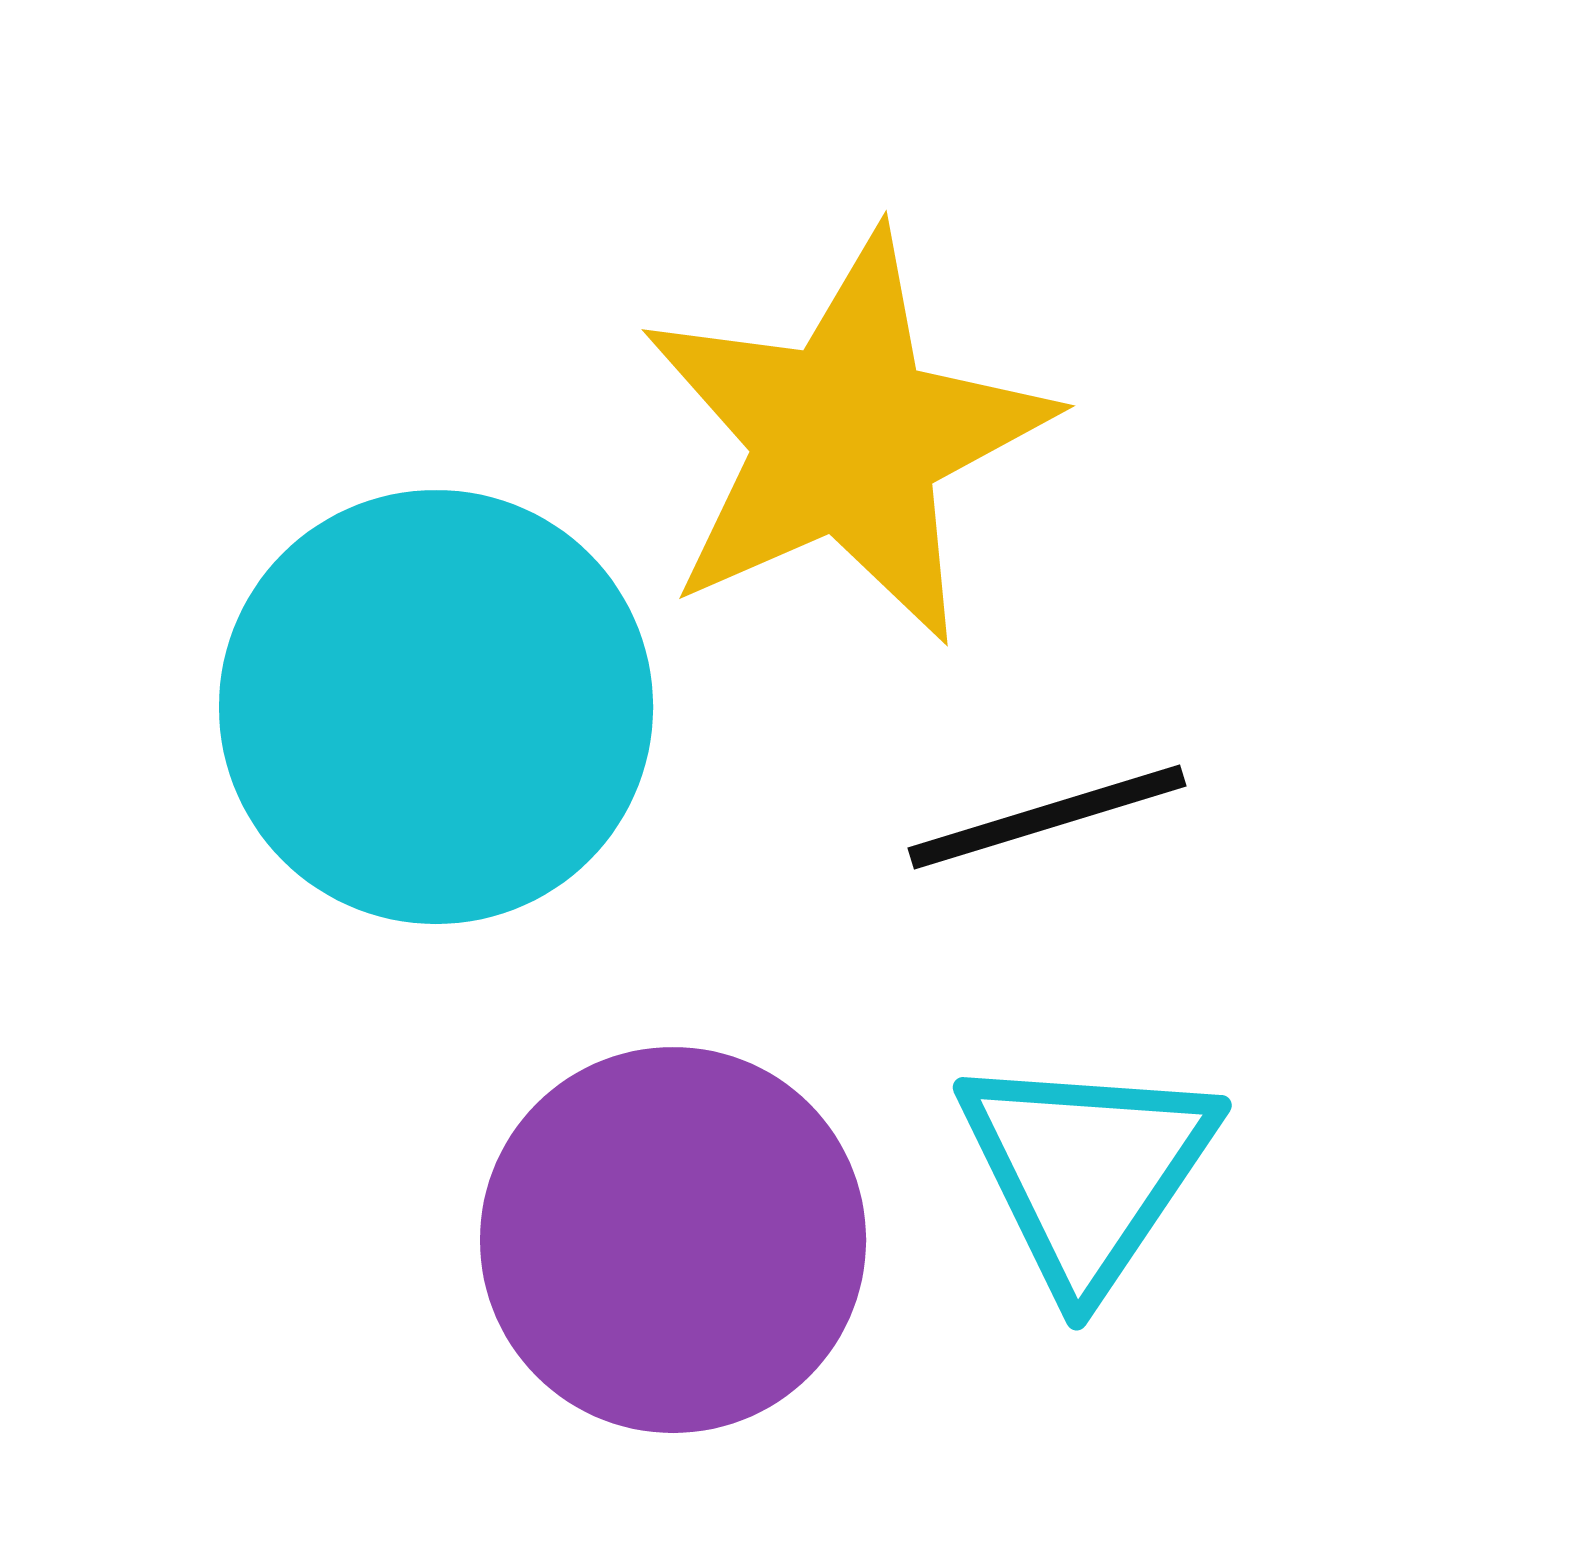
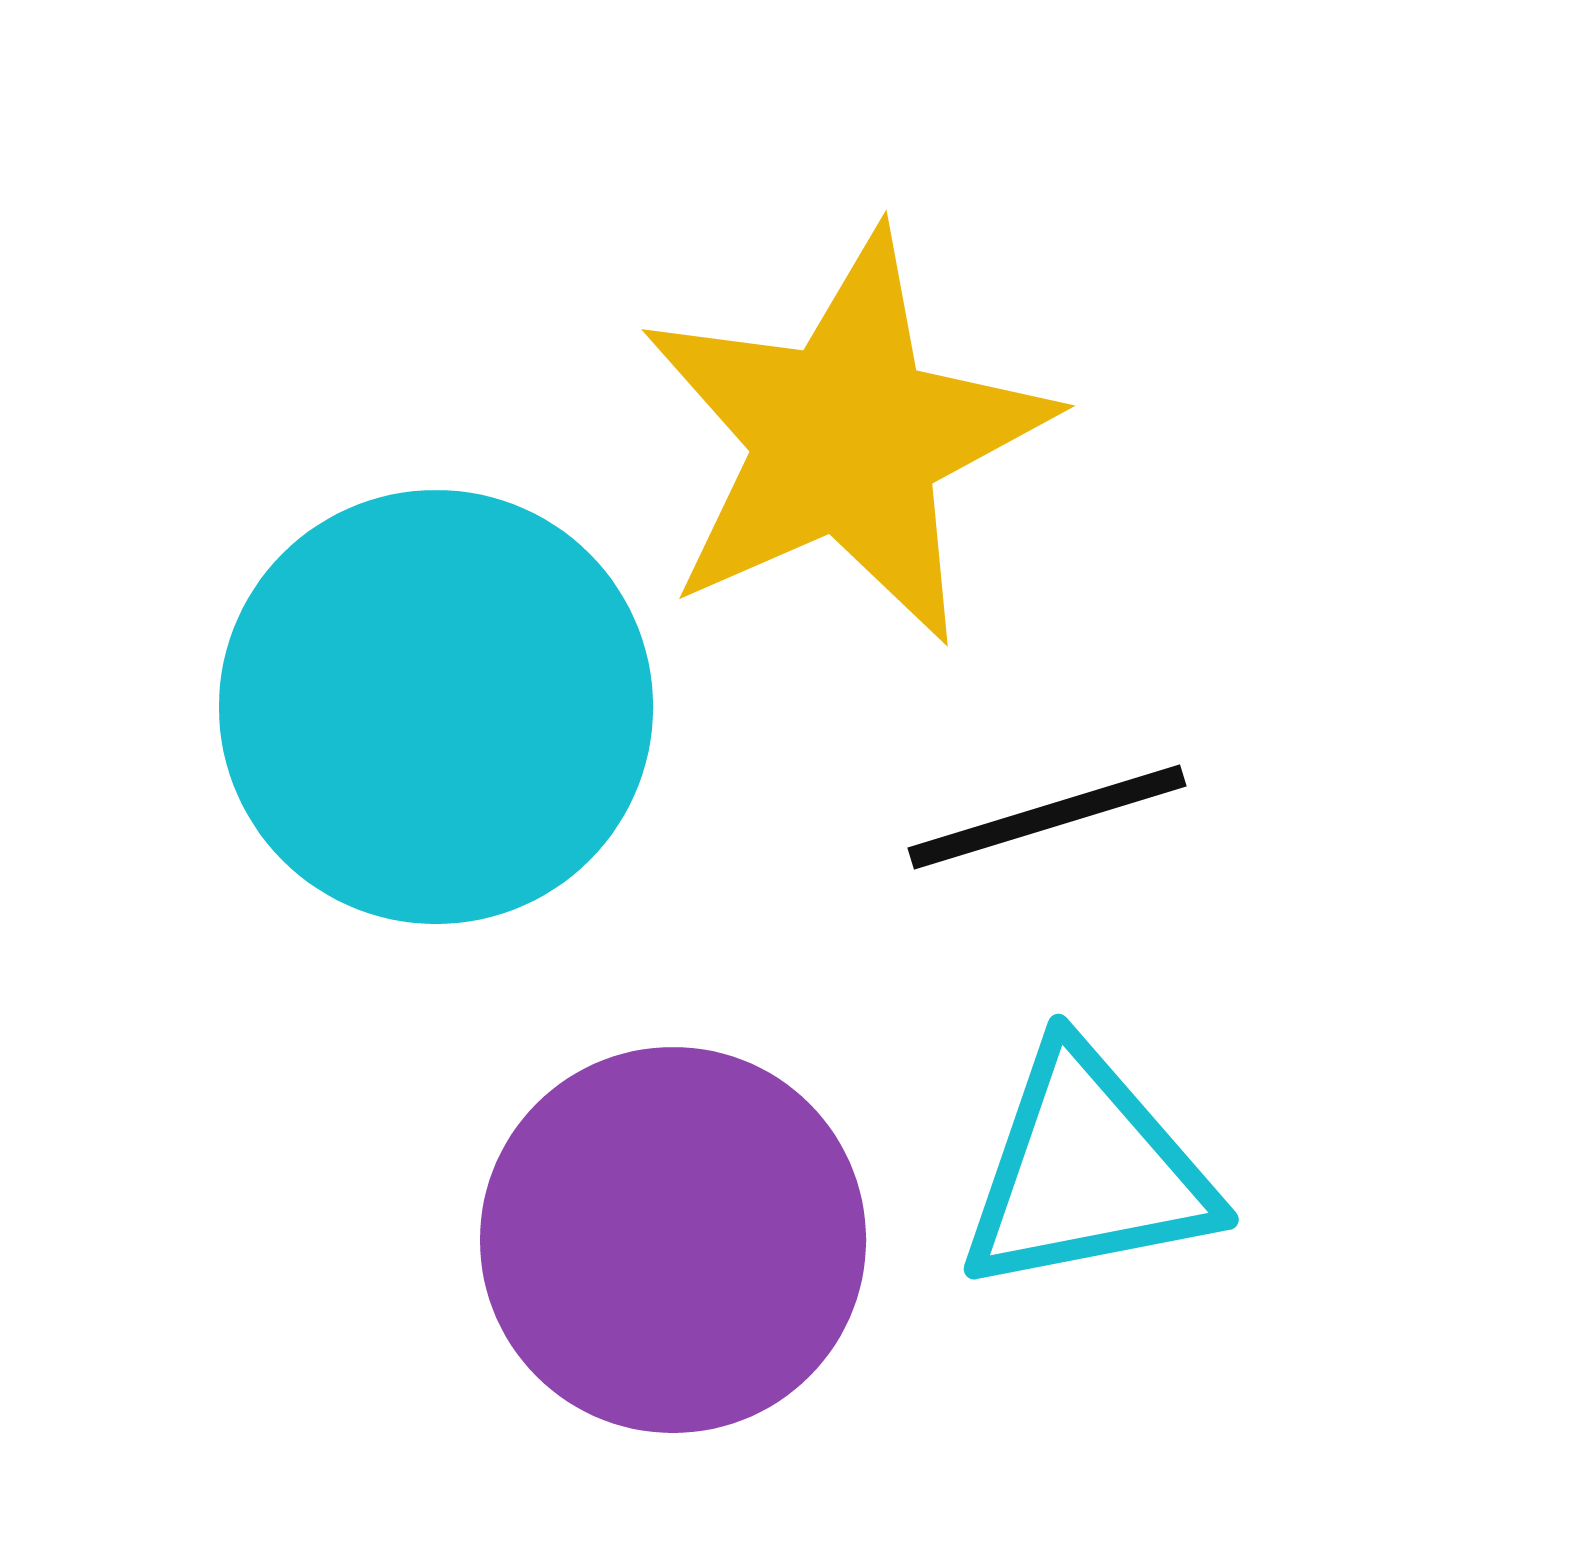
cyan triangle: rotated 45 degrees clockwise
